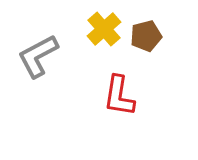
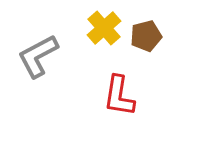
yellow cross: moved 1 px up
